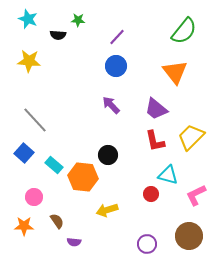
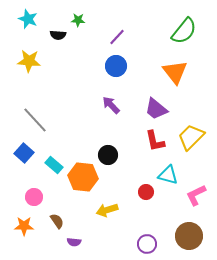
red circle: moved 5 px left, 2 px up
